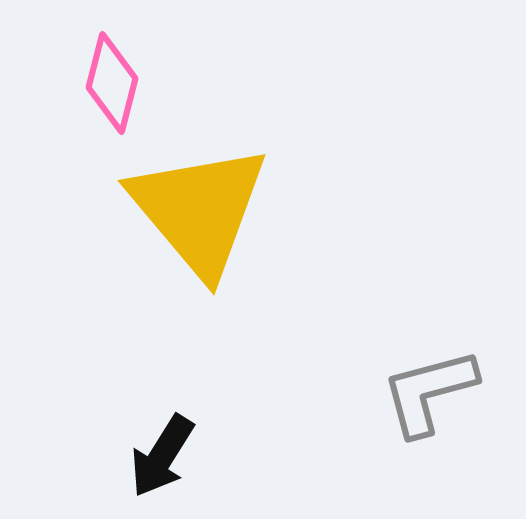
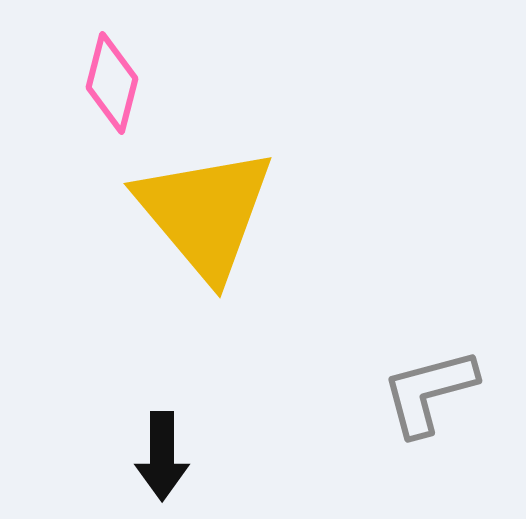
yellow triangle: moved 6 px right, 3 px down
black arrow: rotated 32 degrees counterclockwise
